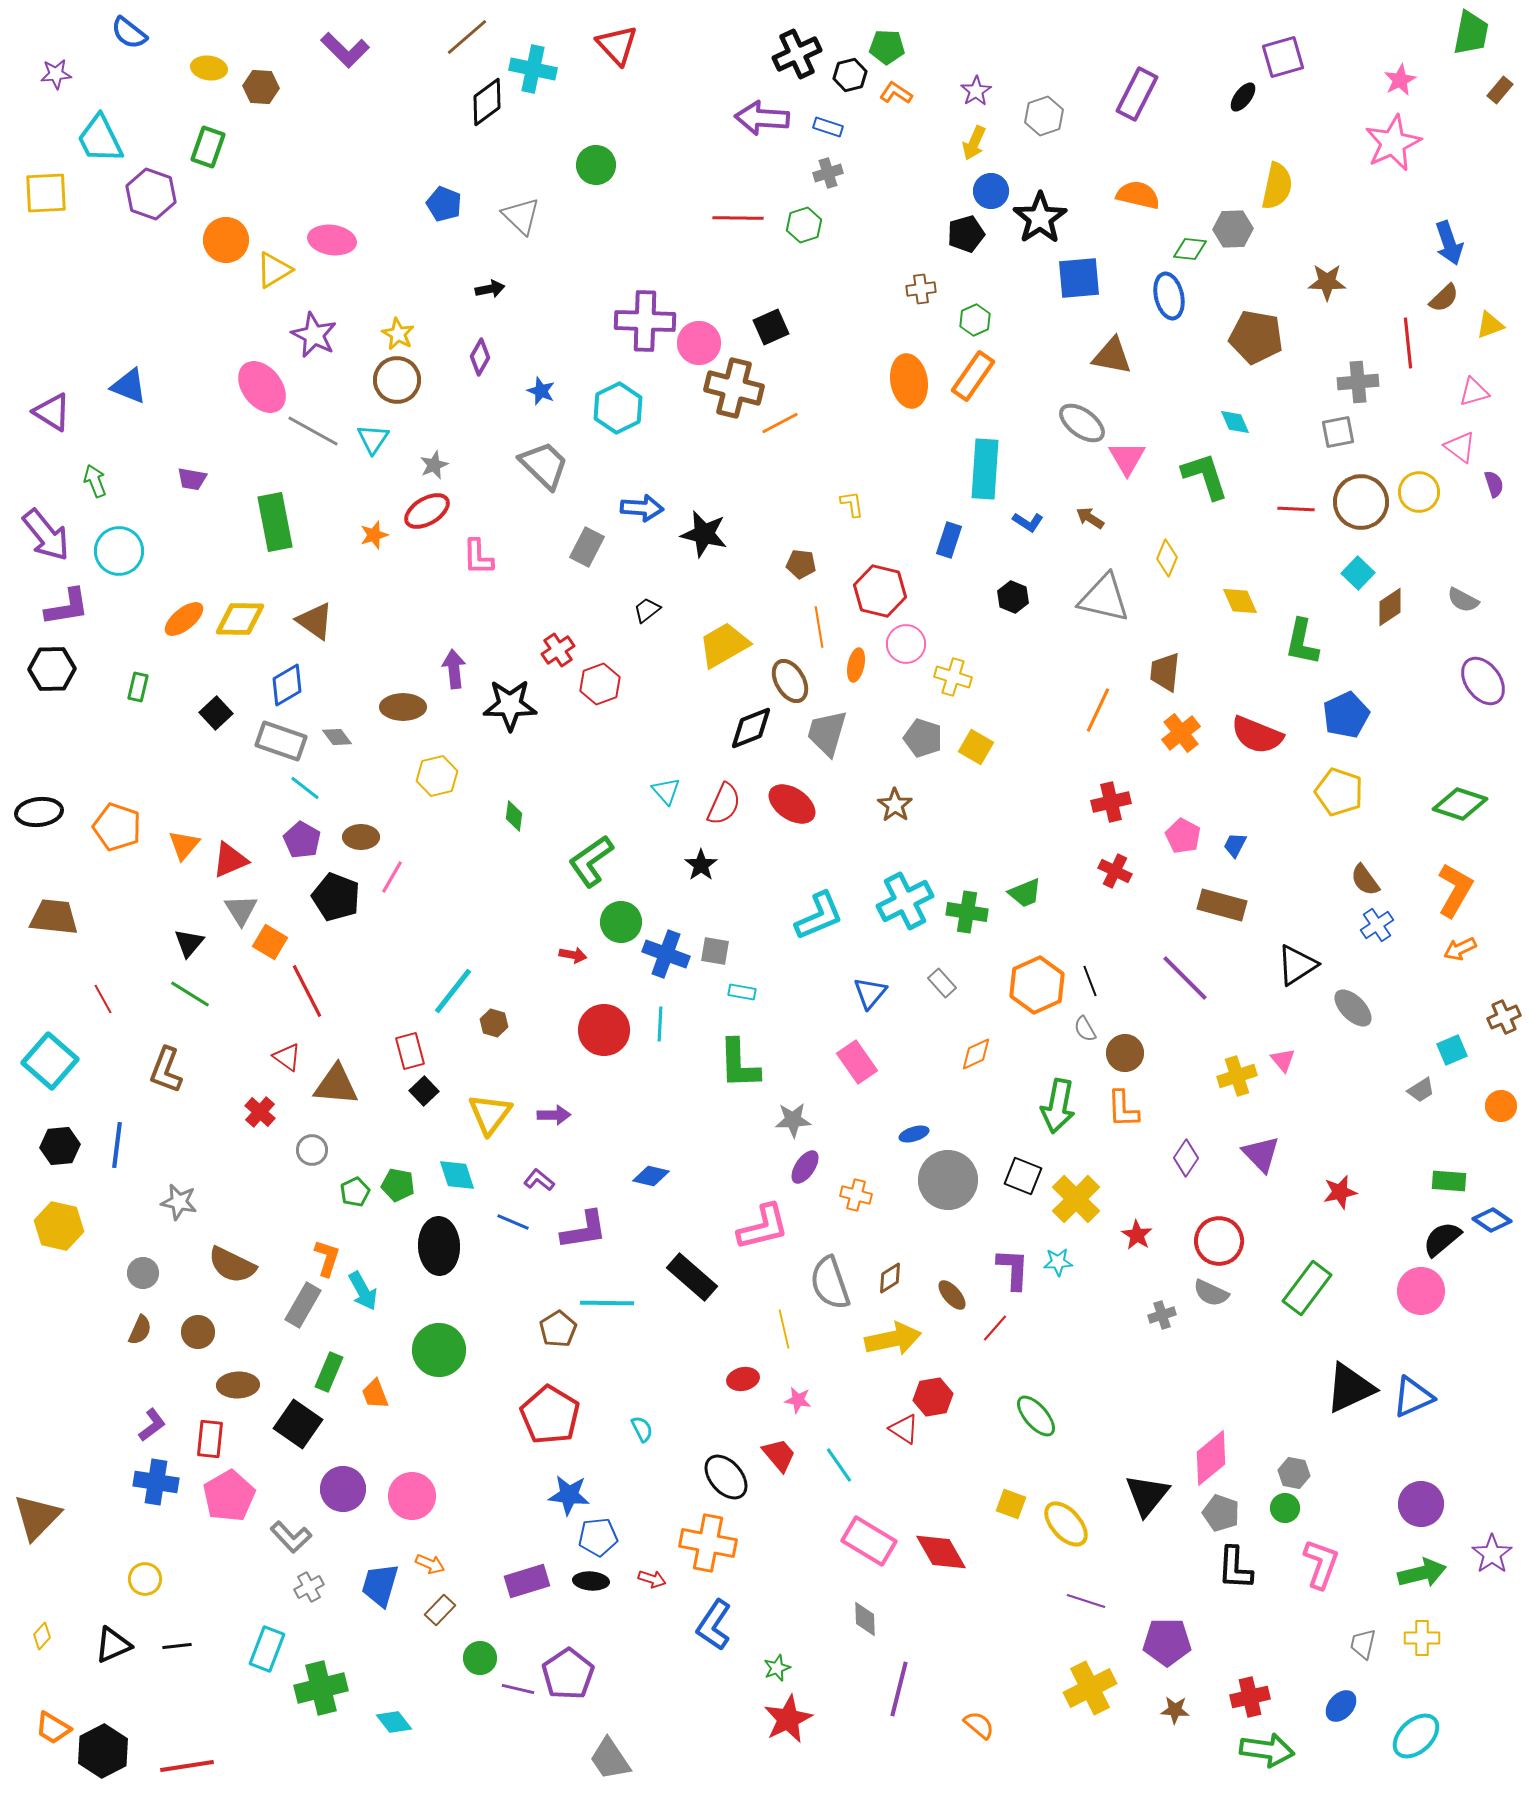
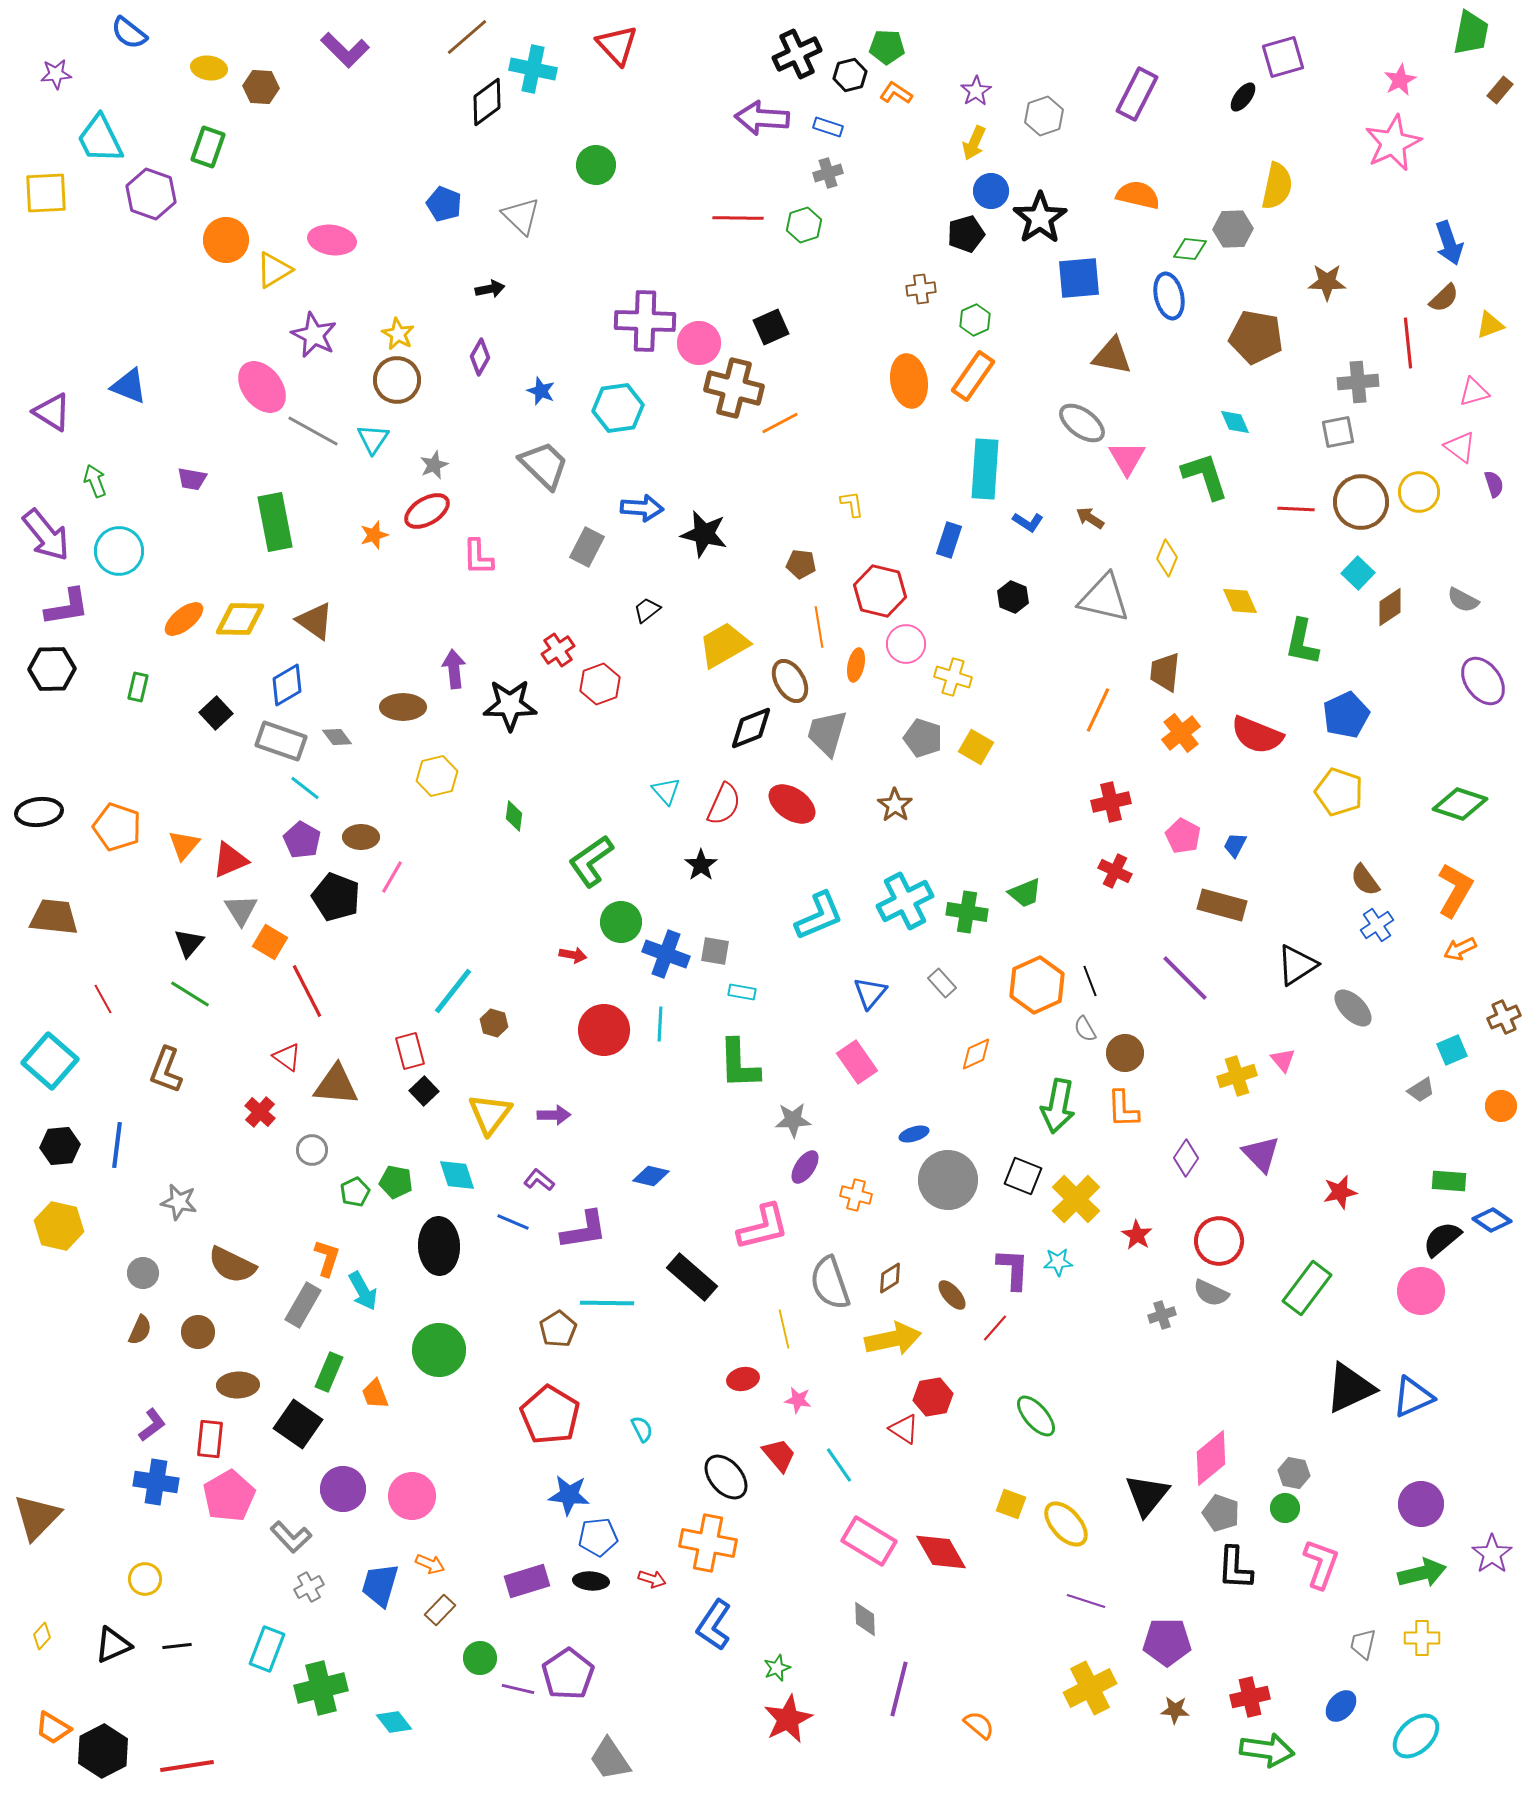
cyan hexagon at (618, 408): rotated 18 degrees clockwise
green pentagon at (398, 1185): moved 2 px left, 3 px up
